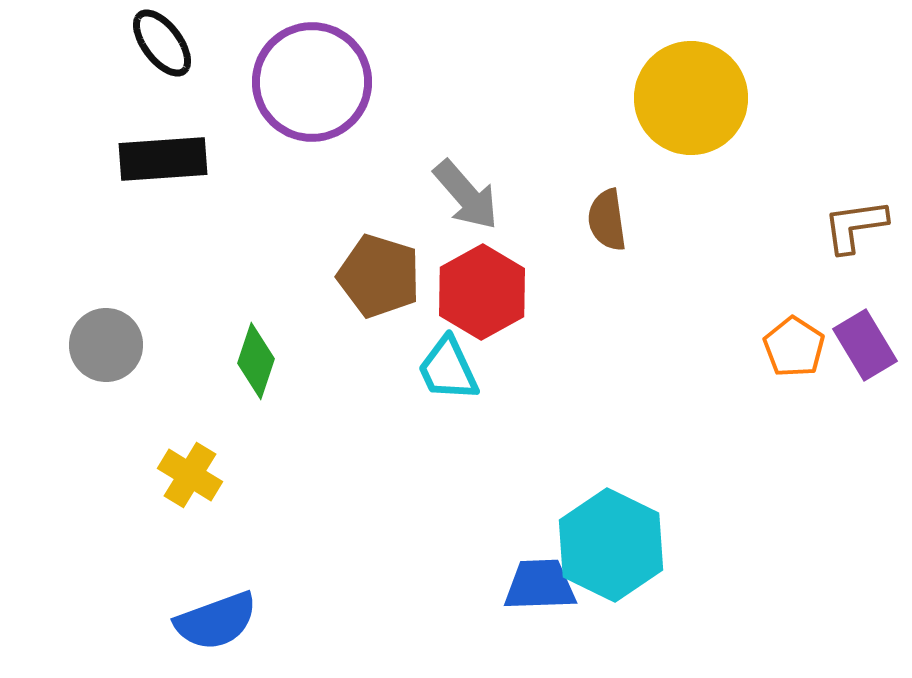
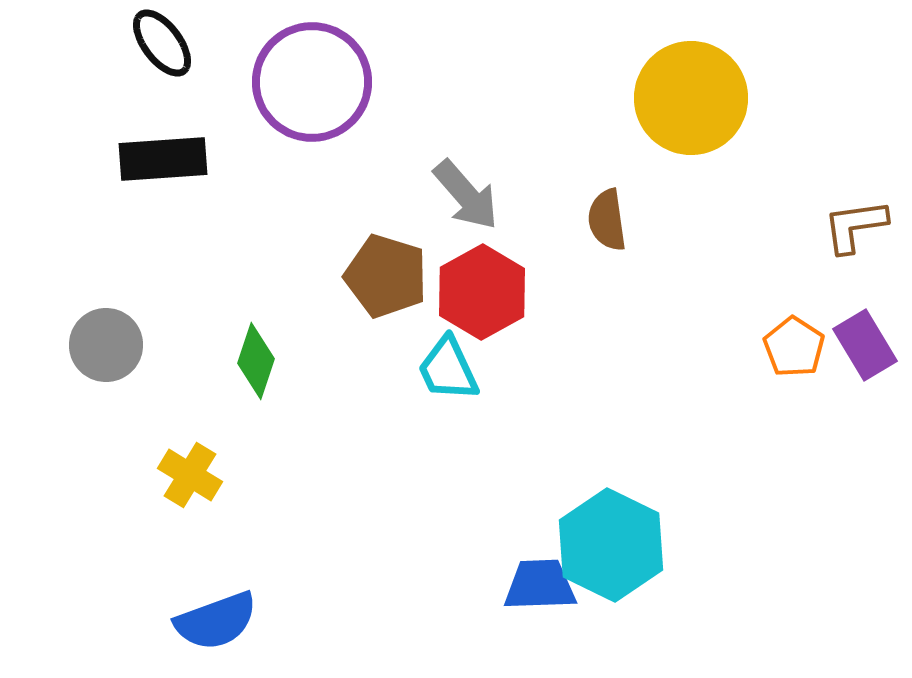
brown pentagon: moved 7 px right
